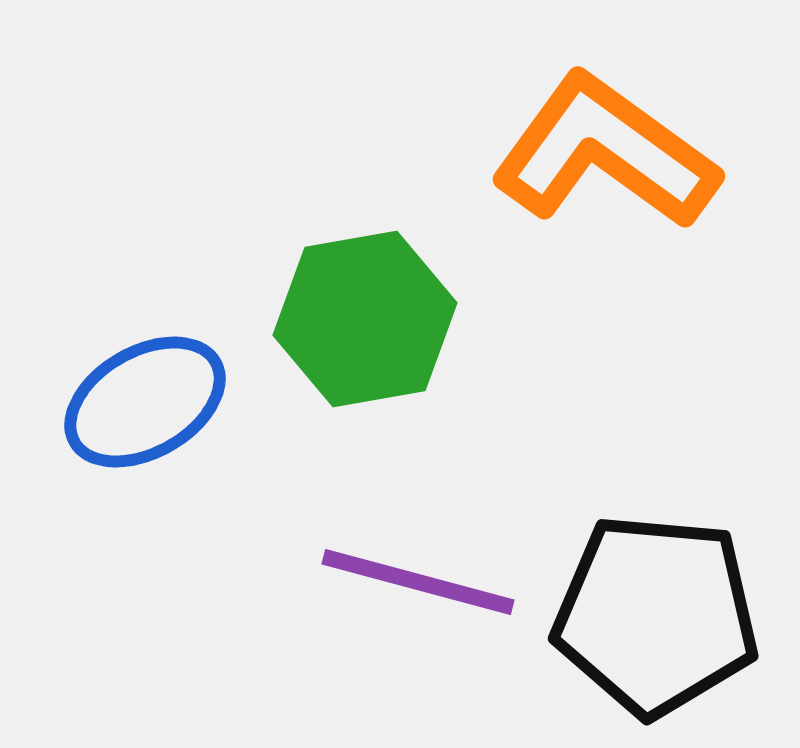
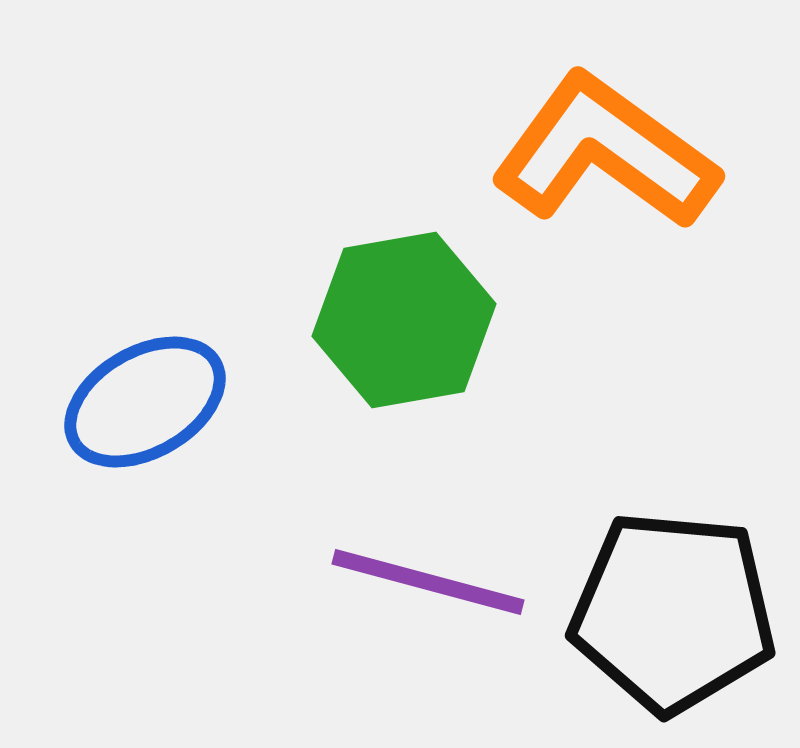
green hexagon: moved 39 px right, 1 px down
purple line: moved 10 px right
black pentagon: moved 17 px right, 3 px up
